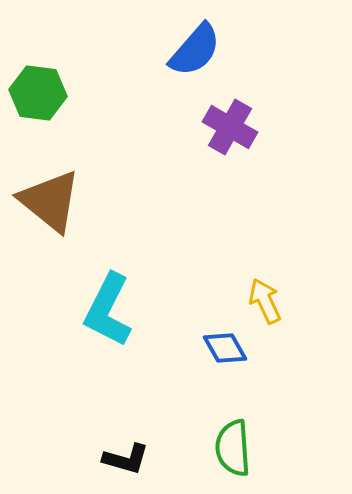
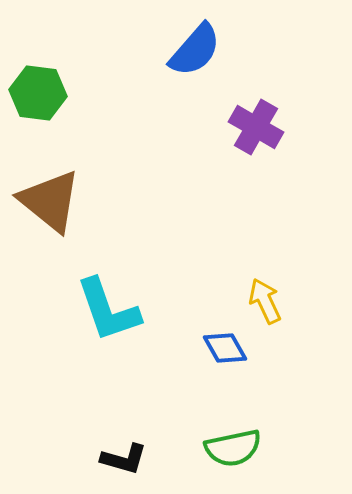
purple cross: moved 26 px right
cyan L-shape: rotated 46 degrees counterclockwise
green semicircle: rotated 98 degrees counterclockwise
black L-shape: moved 2 px left
